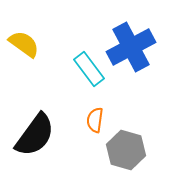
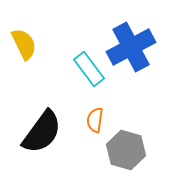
yellow semicircle: rotated 28 degrees clockwise
black semicircle: moved 7 px right, 3 px up
